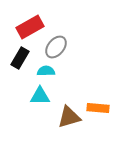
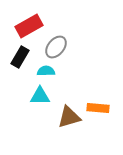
red rectangle: moved 1 px left, 1 px up
black rectangle: moved 1 px up
